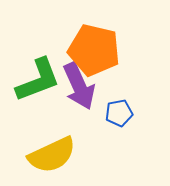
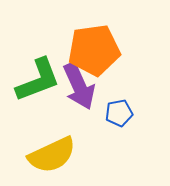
orange pentagon: rotated 21 degrees counterclockwise
